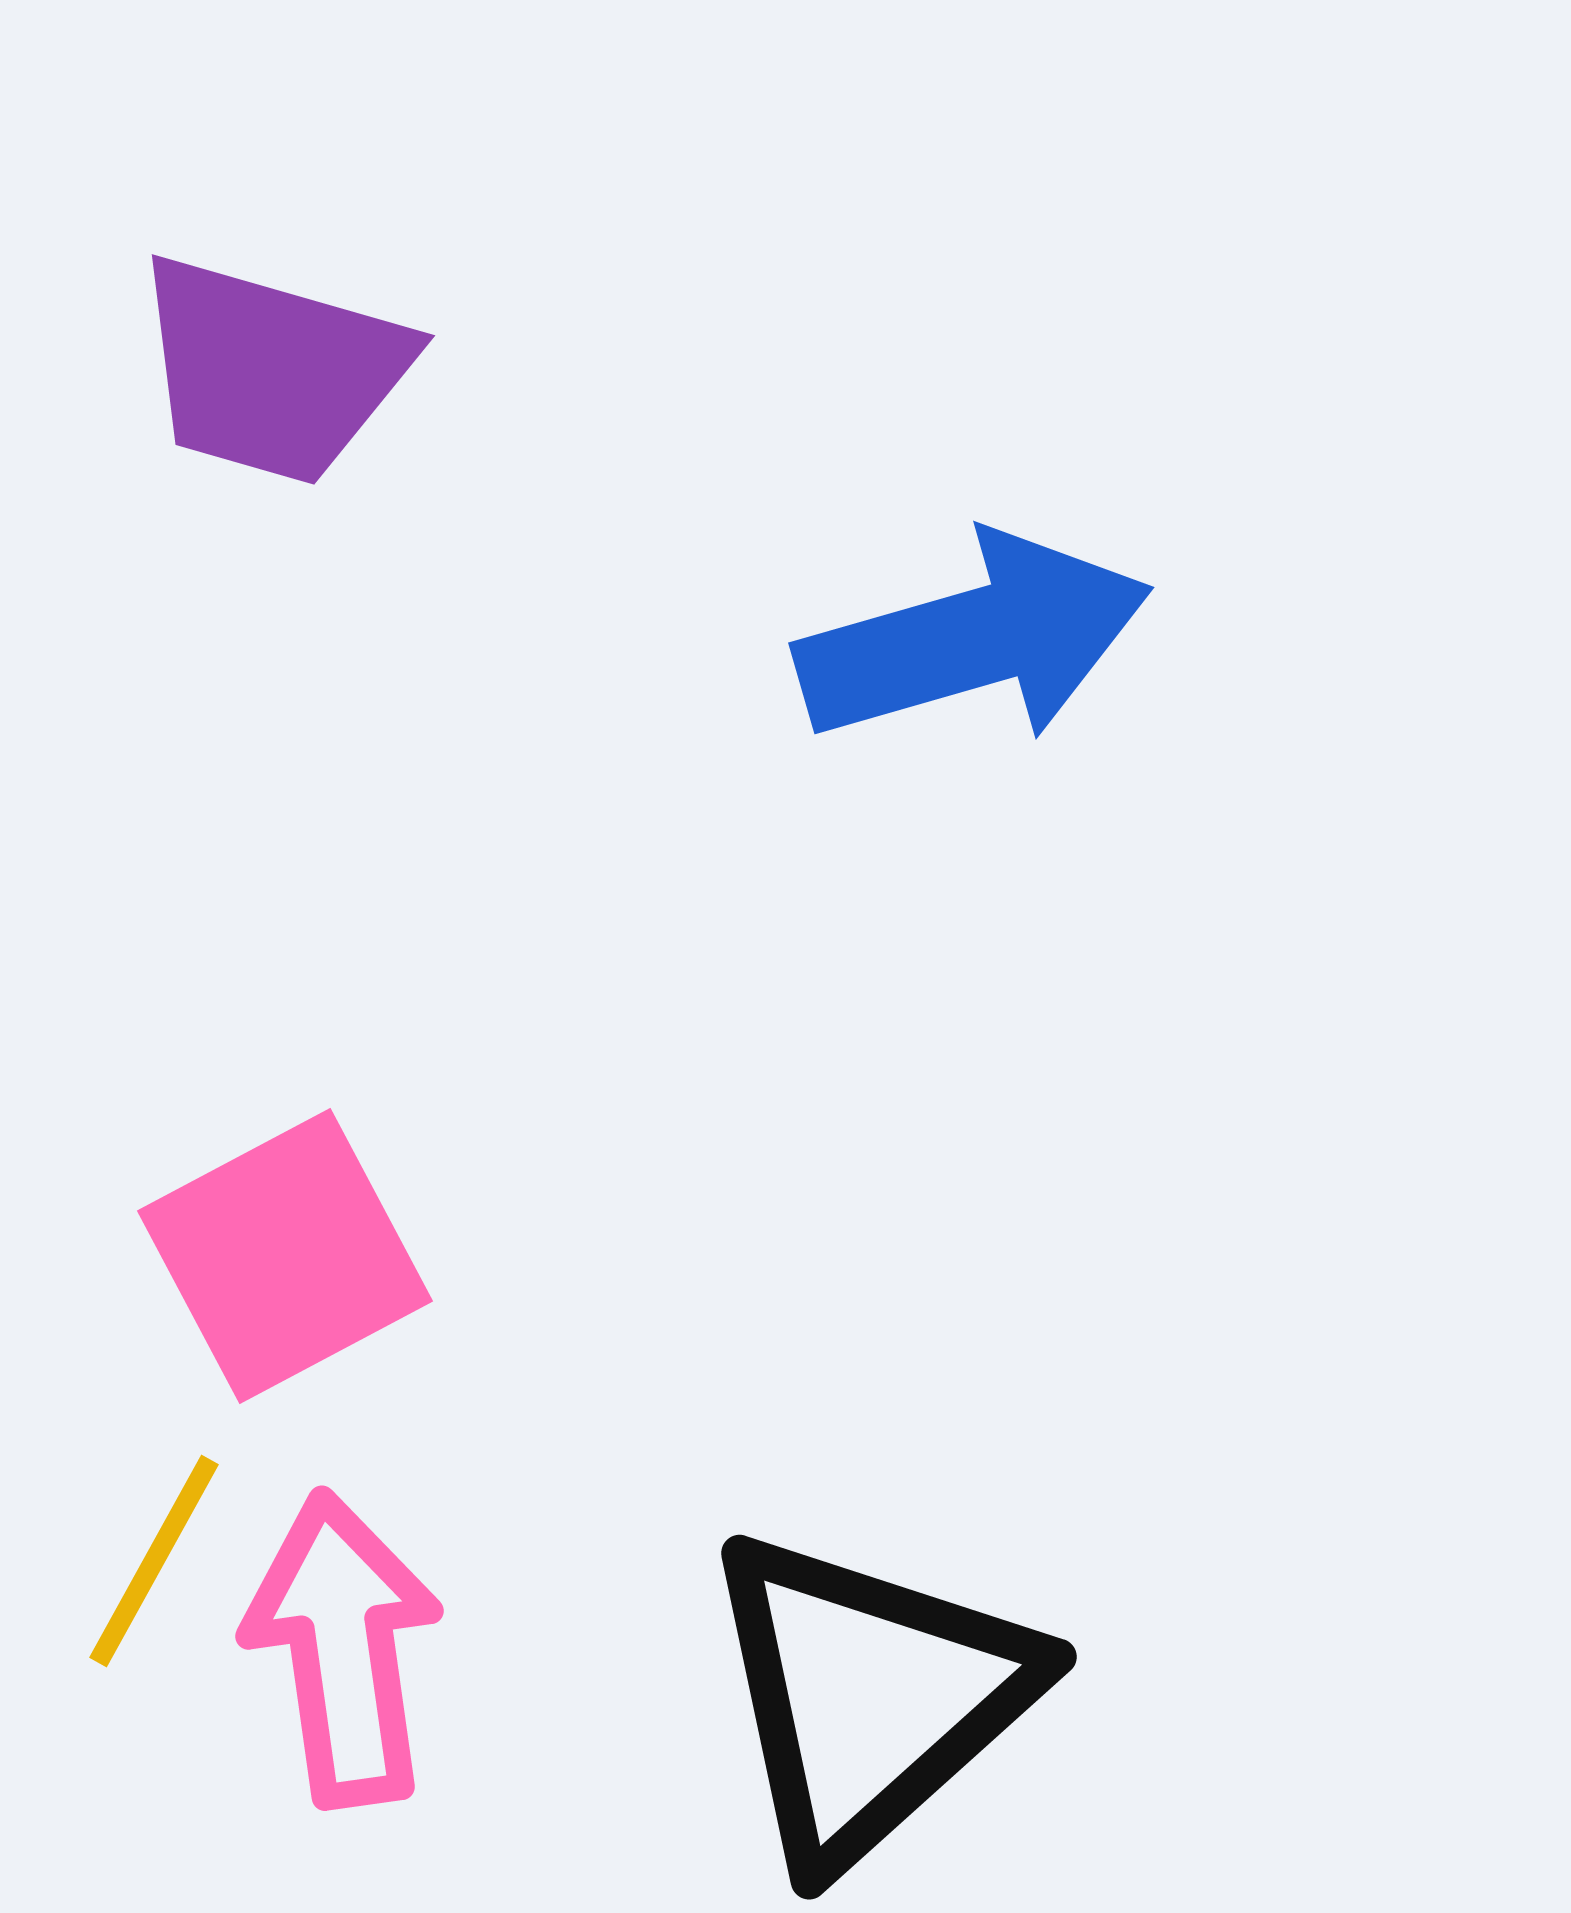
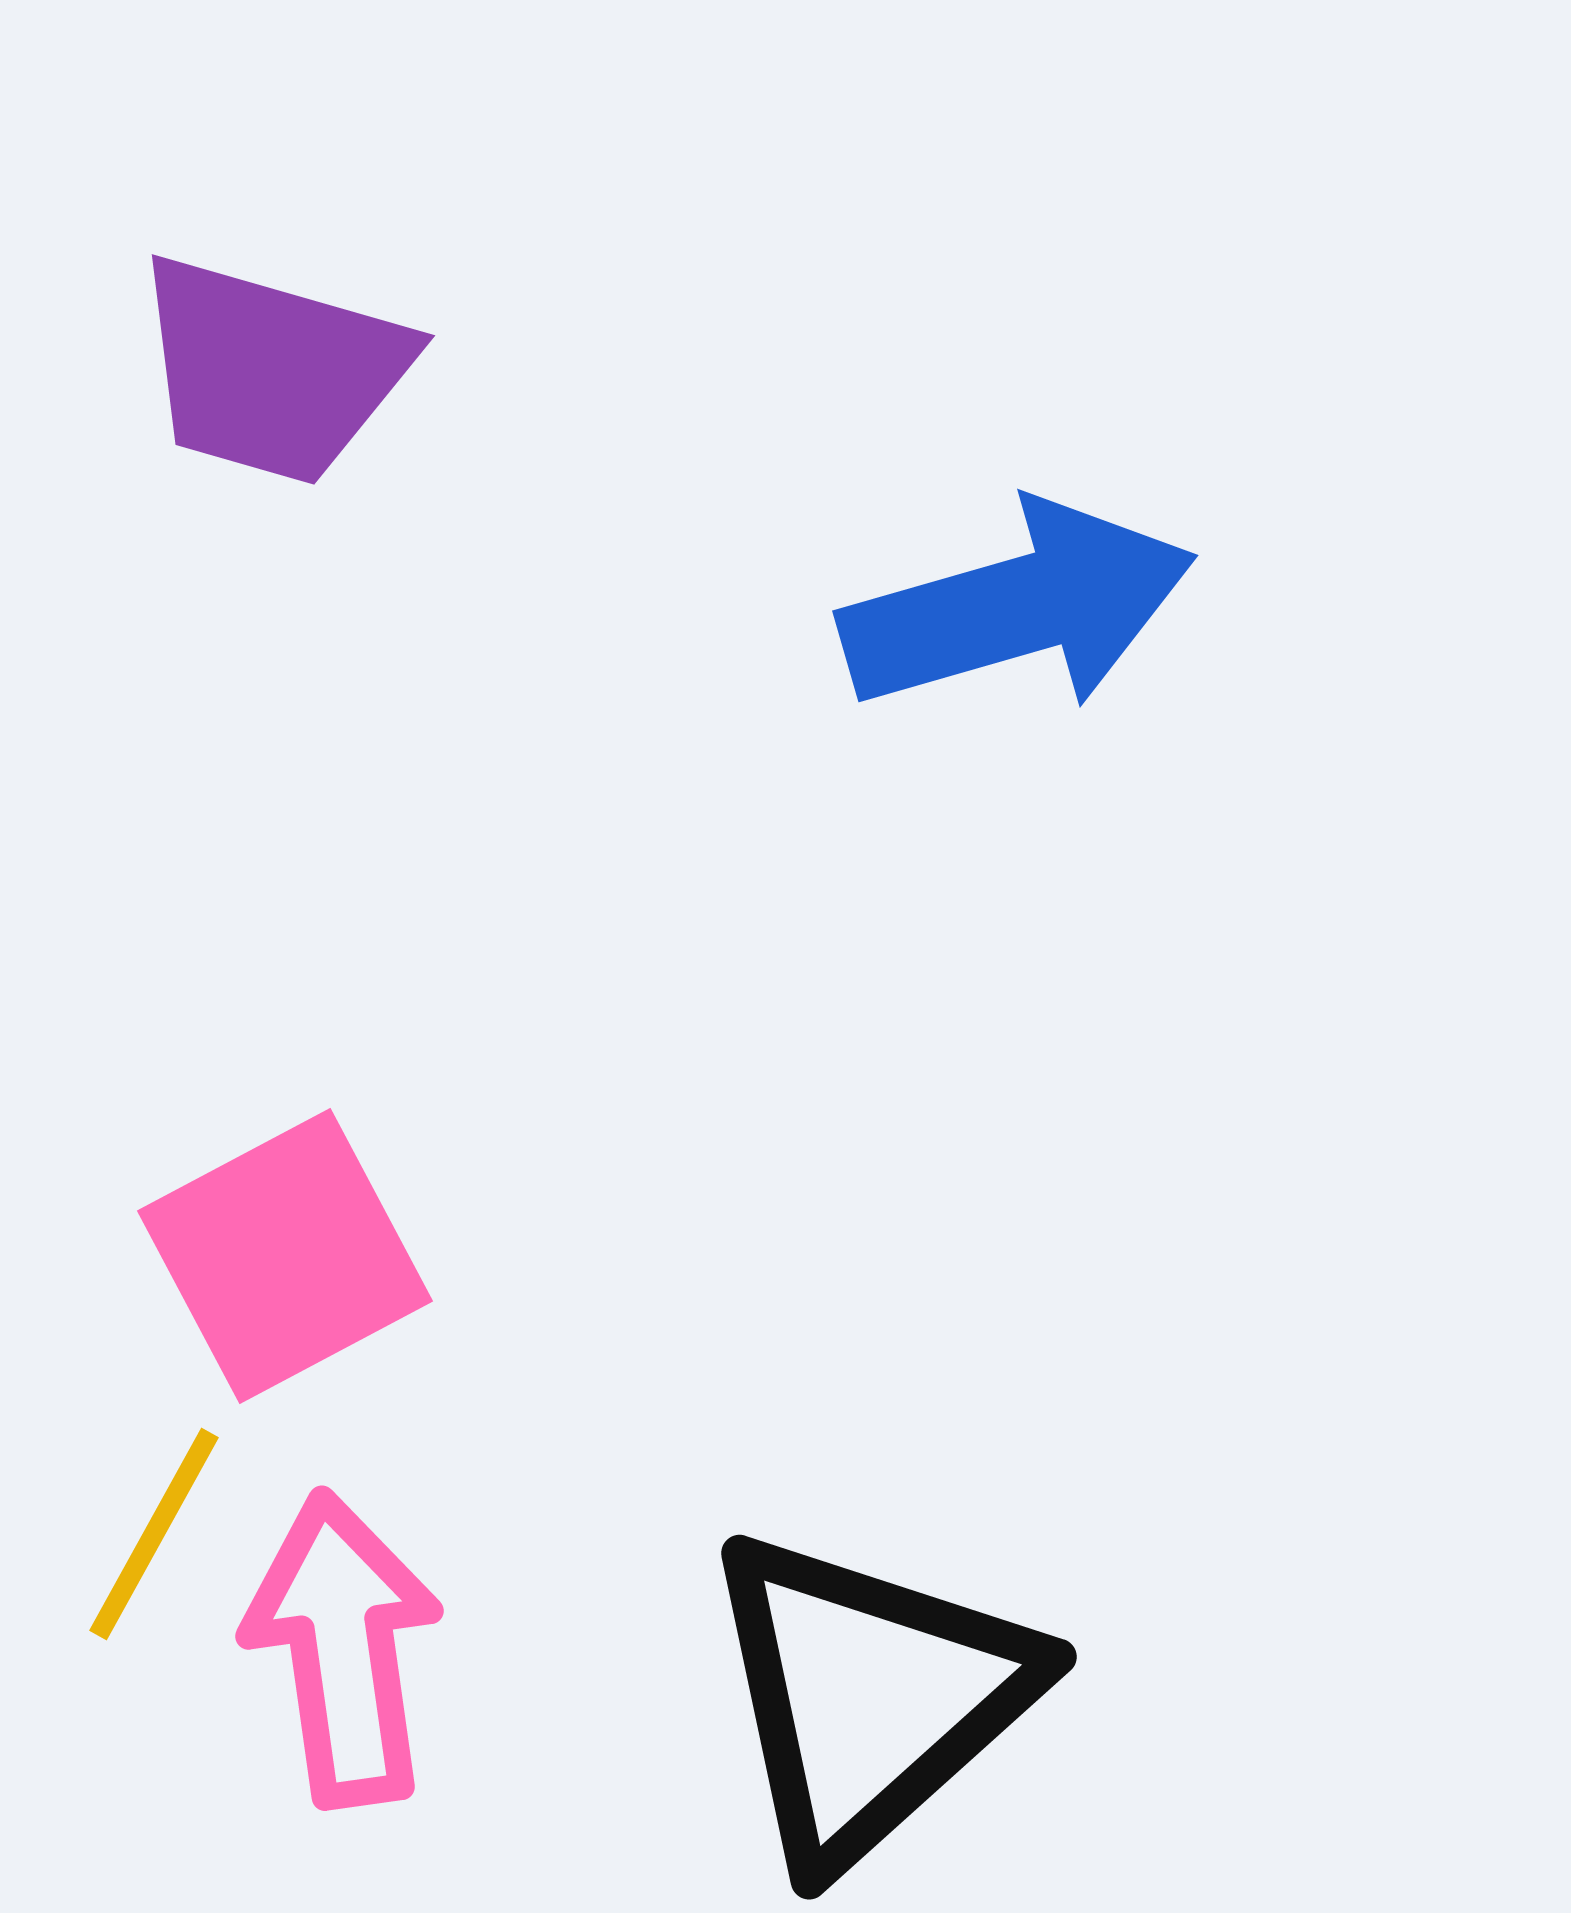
blue arrow: moved 44 px right, 32 px up
yellow line: moved 27 px up
